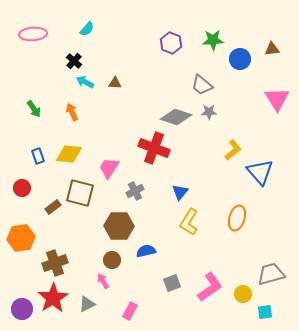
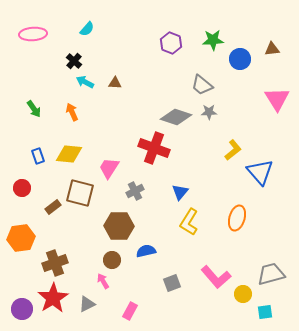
pink L-shape at (210, 287): moved 6 px right, 10 px up; rotated 84 degrees clockwise
